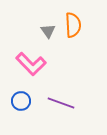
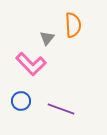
gray triangle: moved 1 px left, 7 px down; rotated 14 degrees clockwise
purple line: moved 6 px down
